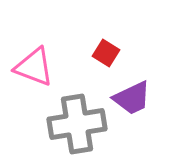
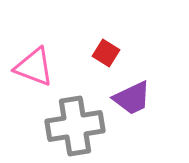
gray cross: moved 2 px left, 2 px down
